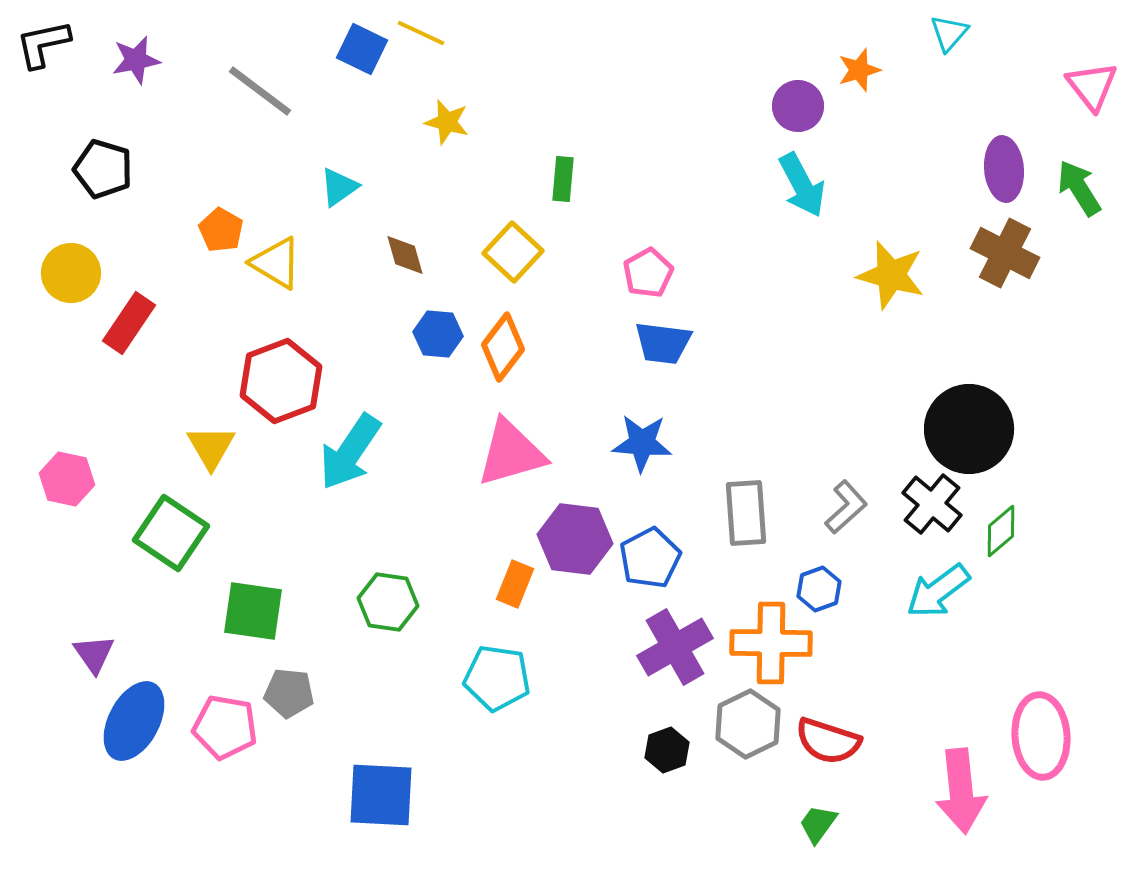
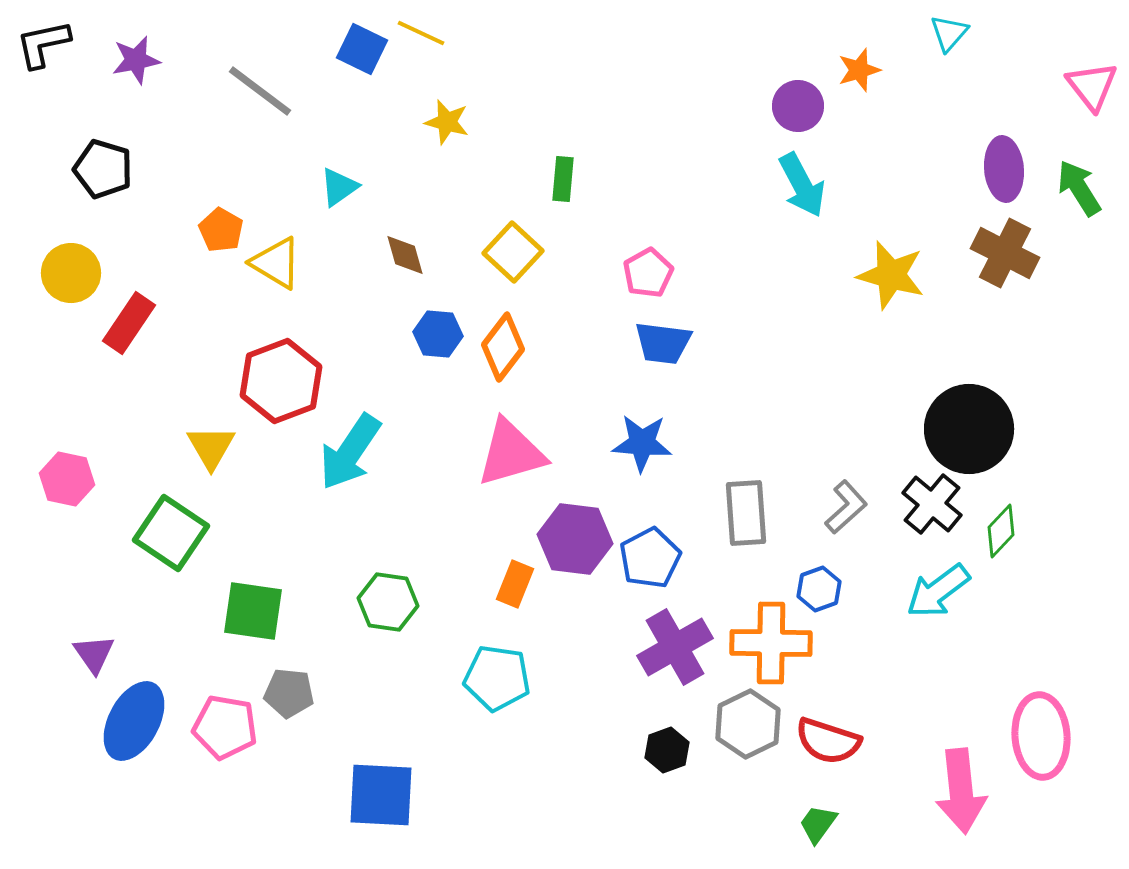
green diamond at (1001, 531): rotated 6 degrees counterclockwise
